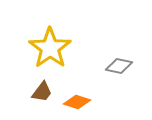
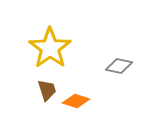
brown trapezoid: moved 5 px right, 2 px up; rotated 55 degrees counterclockwise
orange diamond: moved 1 px left, 1 px up
